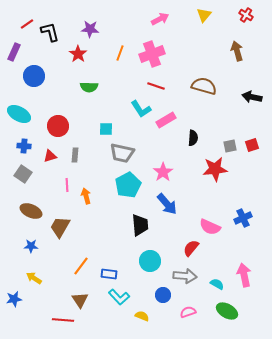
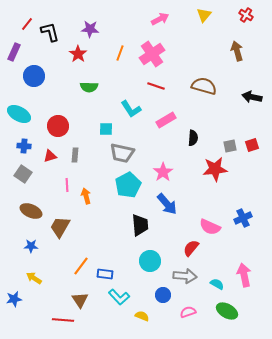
red line at (27, 24): rotated 16 degrees counterclockwise
pink cross at (152, 54): rotated 15 degrees counterclockwise
cyan L-shape at (141, 109): moved 10 px left
blue rectangle at (109, 274): moved 4 px left
